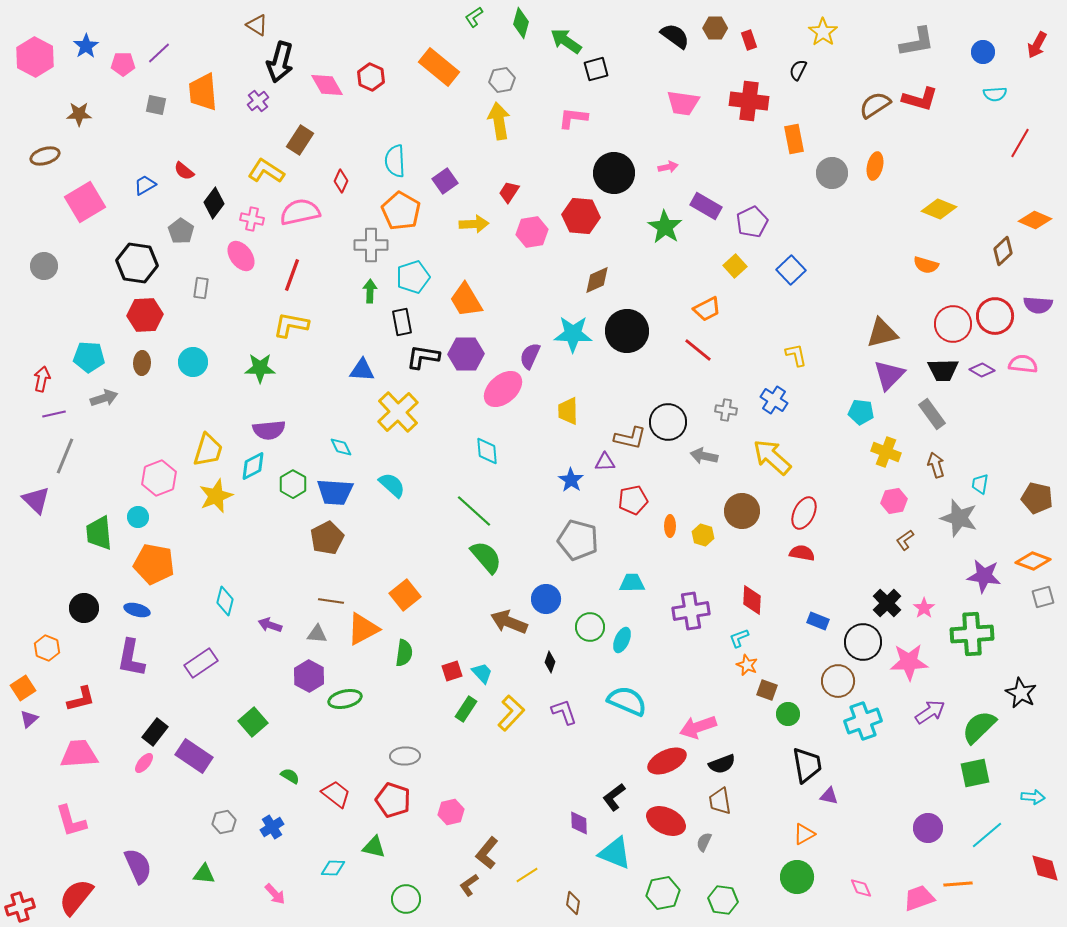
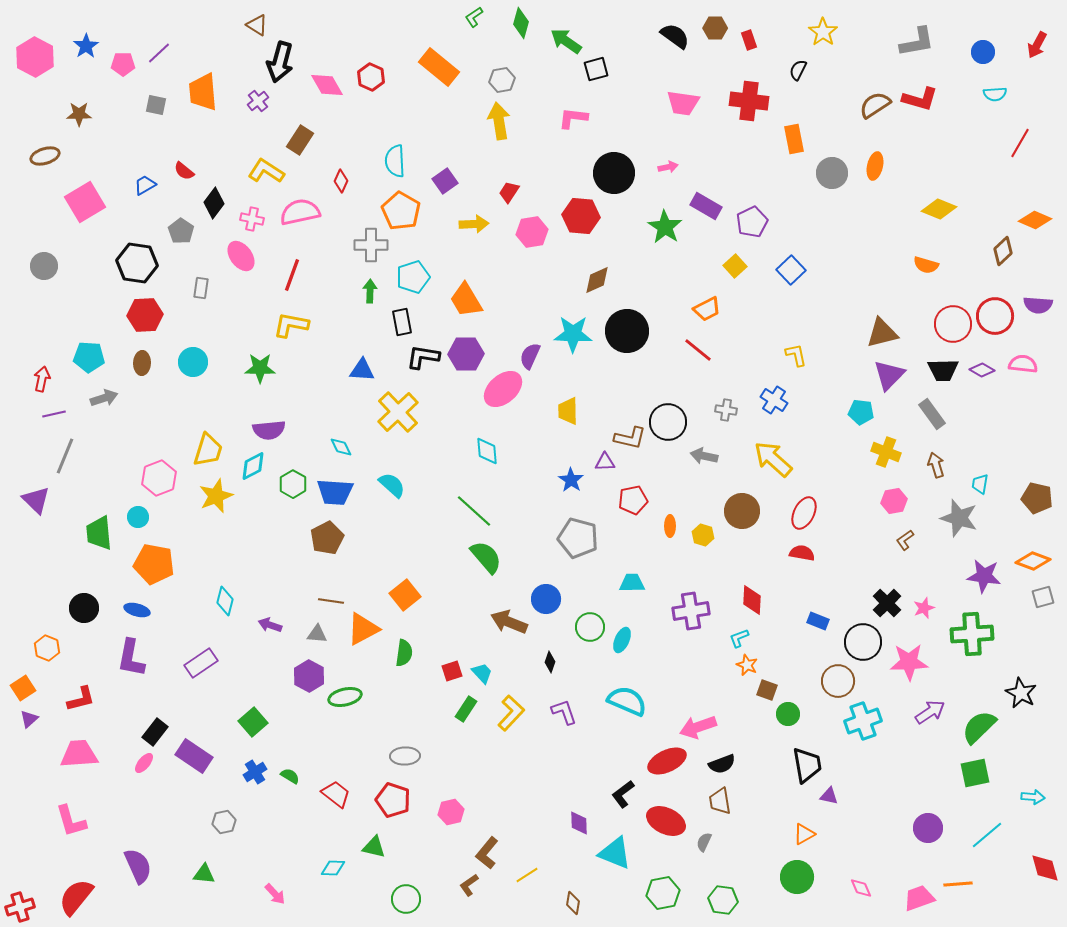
yellow arrow at (772, 457): moved 1 px right, 2 px down
gray pentagon at (578, 540): moved 2 px up
pink star at (924, 608): rotated 15 degrees clockwise
green ellipse at (345, 699): moved 2 px up
black L-shape at (614, 797): moved 9 px right, 3 px up
blue cross at (272, 827): moved 17 px left, 55 px up
